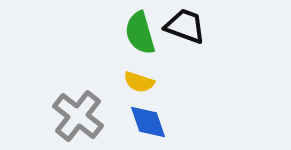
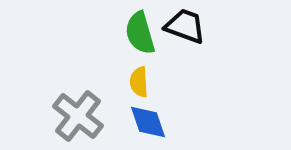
yellow semicircle: rotated 68 degrees clockwise
